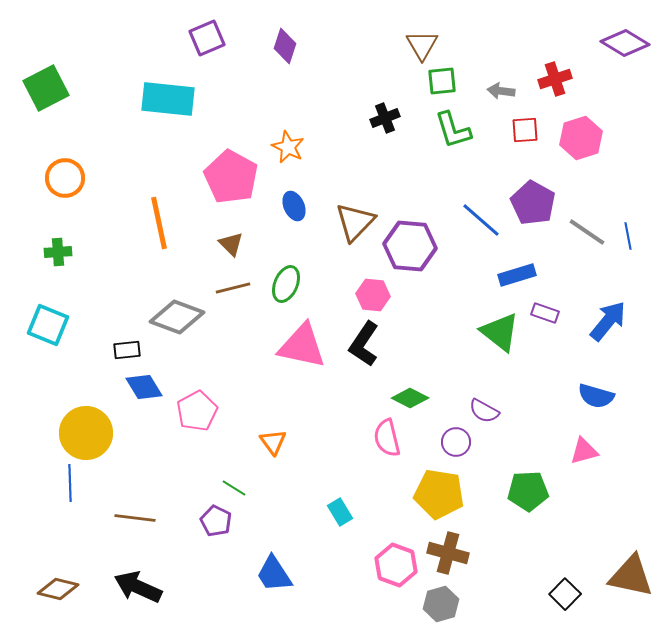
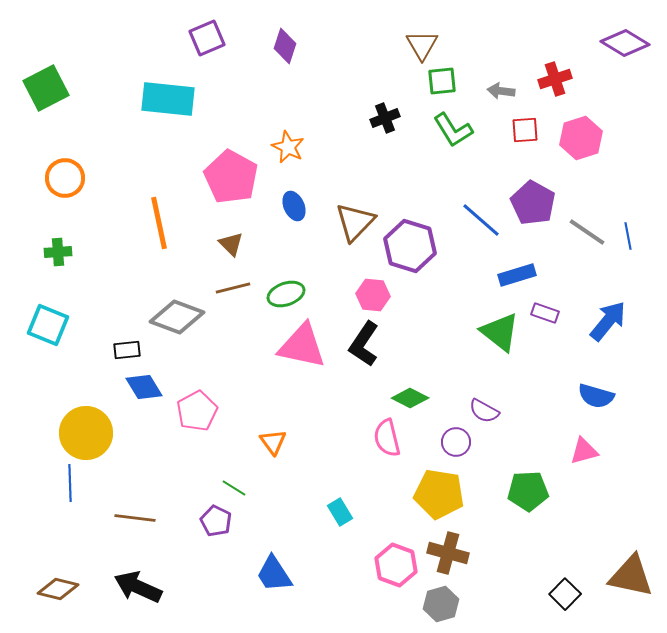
green L-shape at (453, 130): rotated 15 degrees counterclockwise
purple hexagon at (410, 246): rotated 12 degrees clockwise
green ellipse at (286, 284): moved 10 px down; rotated 48 degrees clockwise
